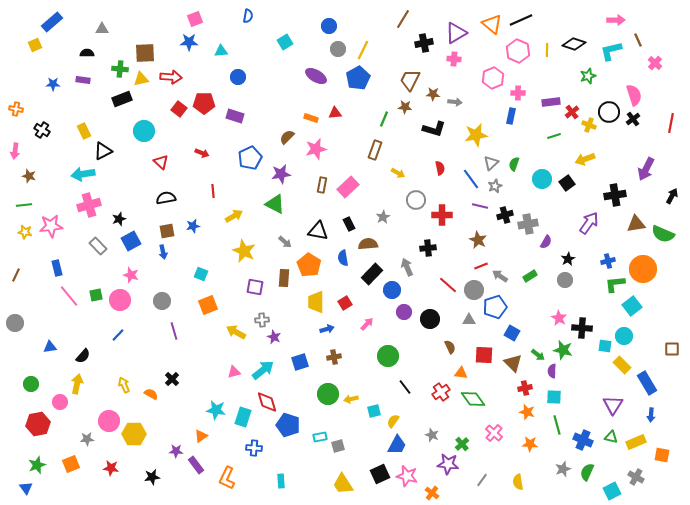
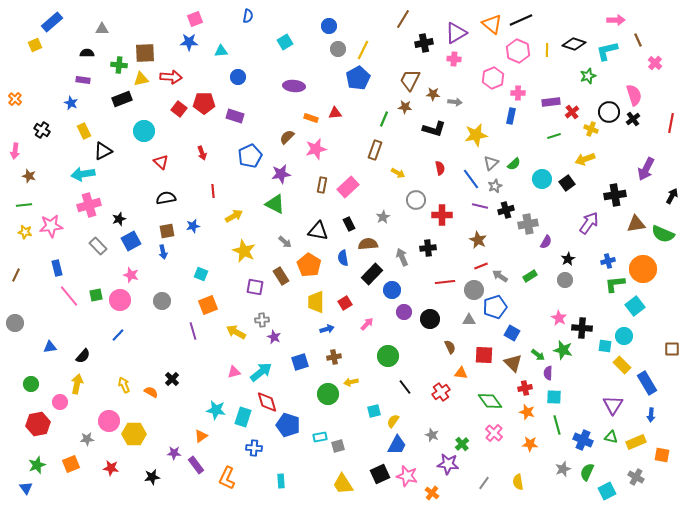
cyan L-shape at (611, 51): moved 4 px left
green cross at (120, 69): moved 1 px left, 4 px up
purple ellipse at (316, 76): moved 22 px left, 10 px down; rotated 25 degrees counterclockwise
blue star at (53, 84): moved 18 px right, 19 px down; rotated 24 degrees clockwise
orange cross at (16, 109): moved 1 px left, 10 px up; rotated 32 degrees clockwise
yellow cross at (589, 125): moved 2 px right, 4 px down
red arrow at (202, 153): rotated 48 degrees clockwise
blue pentagon at (250, 158): moved 2 px up
green semicircle at (514, 164): rotated 152 degrees counterclockwise
black cross at (505, 215): moved 1 px right, 5 px up
gray arrow at (407, 267): moved 5 px left, 10 px up
brown rectangle at (284, 278): moved 3 px left, 2 px up; rotated 36 degrees counterclockwise
red line at (448, 285): moved 3 px left, 3 px up; rotated 48 degrees counterclockwise
cyan square at (632, 306): moved 3 px right
purple line at (174, 331): moved 19 px right
cyan arrow at (263, 370): moved 2 px left, 2 px down
purple semicircle at (552, 371): moved 4 px left, 2 px down
orange semicircle at (151, 394): moved 2 px up
yellow arrow at (351, 399): moved 17 px up
green diamond at (473, 399): moved 17 px right, 2 px down
purple star at (176, 451): moved 2 px left, 2 px down
gray line at (482, 480): moved 2 px right, 3 px down
cyan square at (612, 491): moved 5 px left
